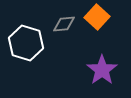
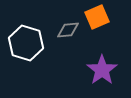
orange square: rotated 25 degrees clockwise
gray diamond: moved 4 px right, 6 px down
